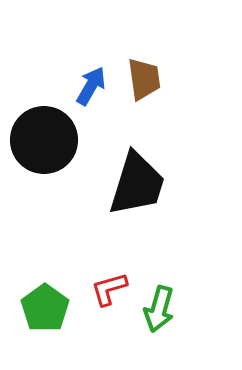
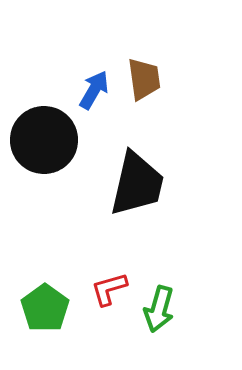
blue arrow: moved 3 px right, 4 px down
black trapezoid: rotated 4 degrees counterclockwise
